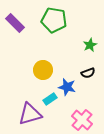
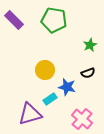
purple rectangle: moved 1 px left, 3 px up
yellow circle: moved 2 px right
pink cross: moved 1 px up
